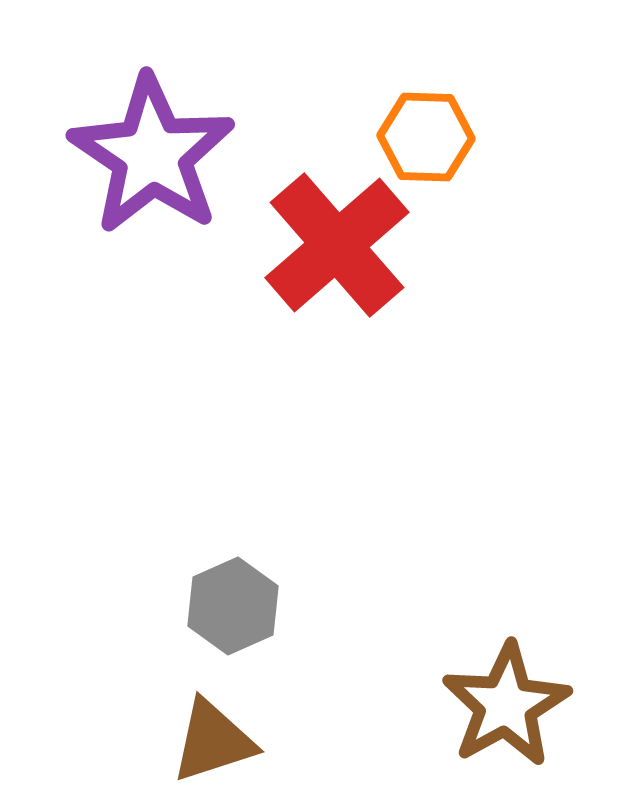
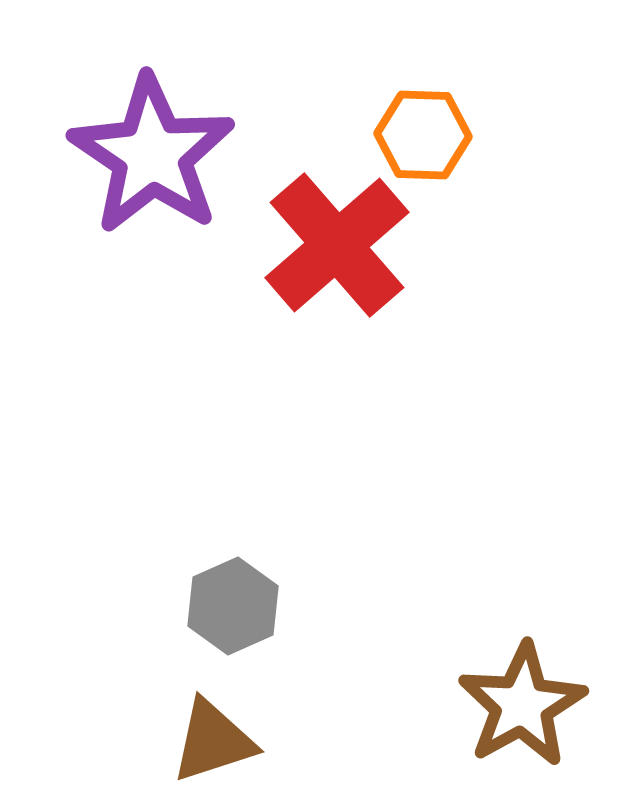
orange hexagon: moved 3 px left, 2 px up
brown star: moved 16 px right
